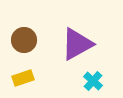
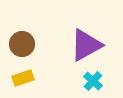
brown circle: moved 2 px left, 4 px down
purple triangle: moved 9 px right, 1 px down
